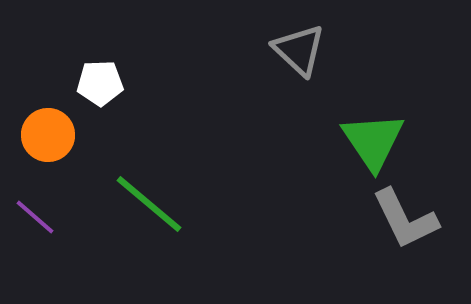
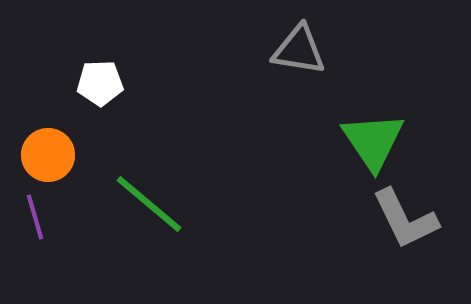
gray triangle: rotated 34 degrees counterclockwise
orange circle: moved 20 px down
purple line: rotated 33 degrees clockwise
